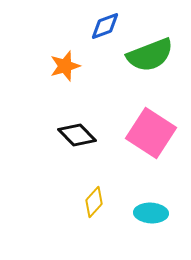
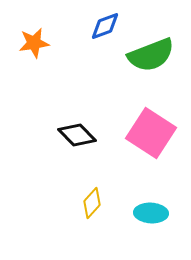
green semicircle: moved 1 px right
orange star: moved 31 px left, 23 px up; rotated 8 degrees clockwise
yellow diamond: moved 2 px left, 1 px down
